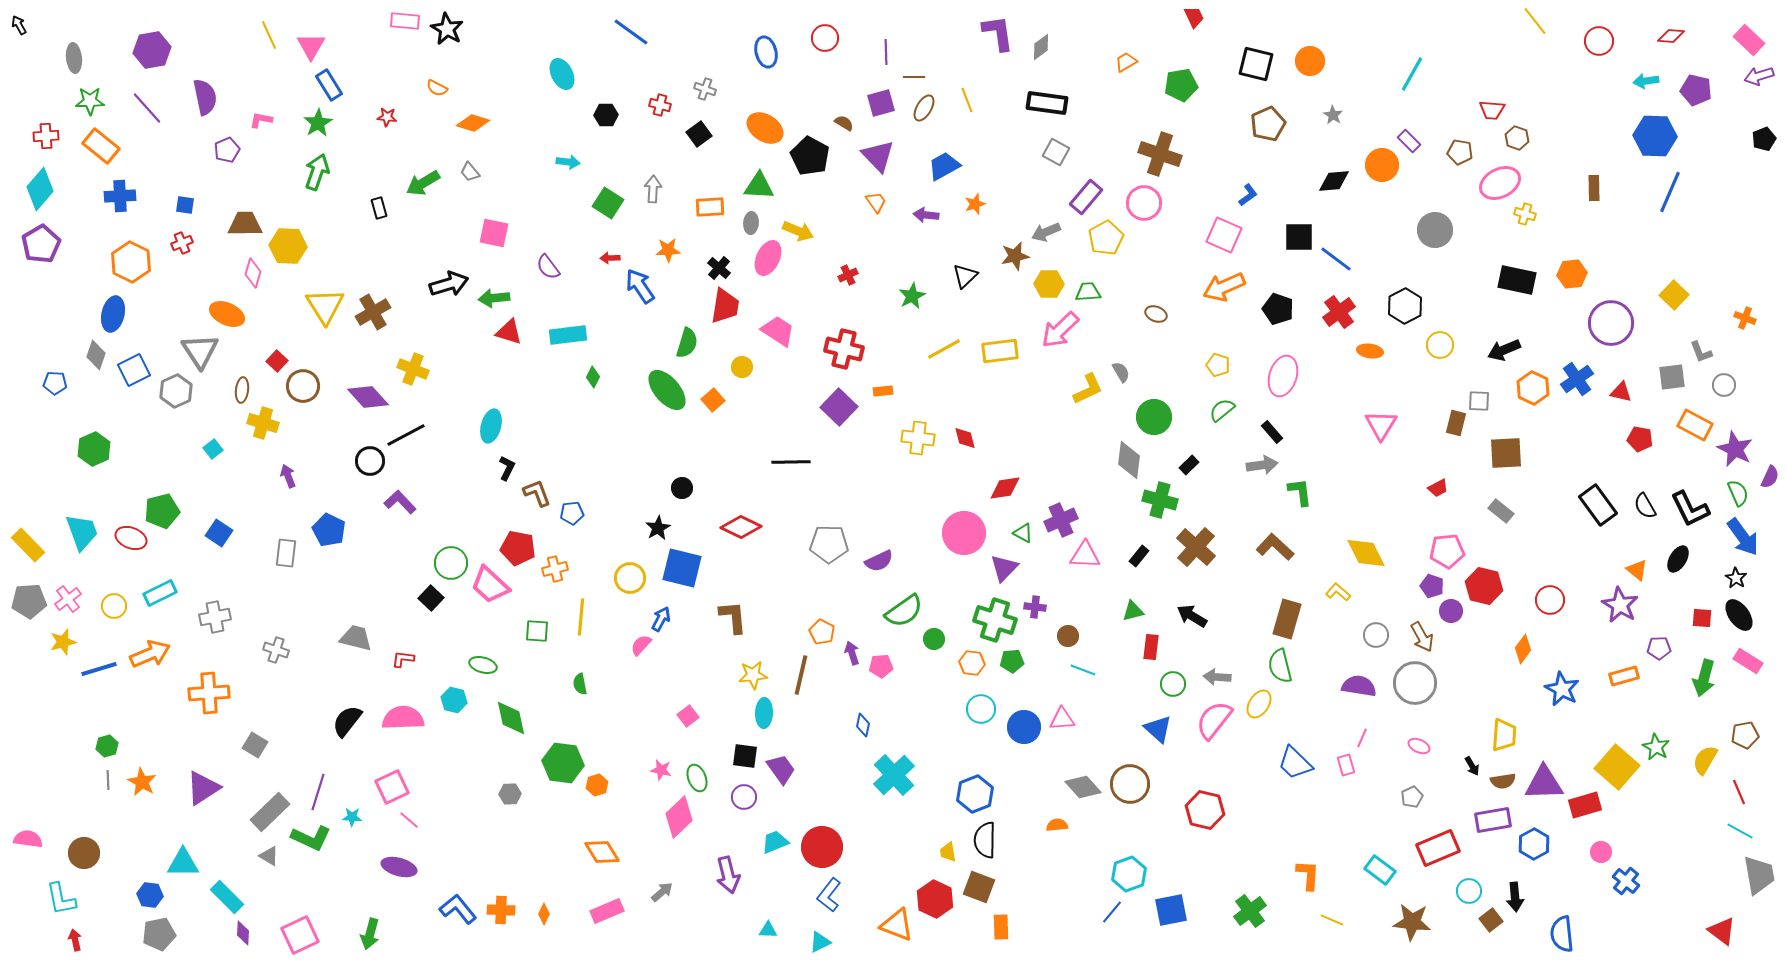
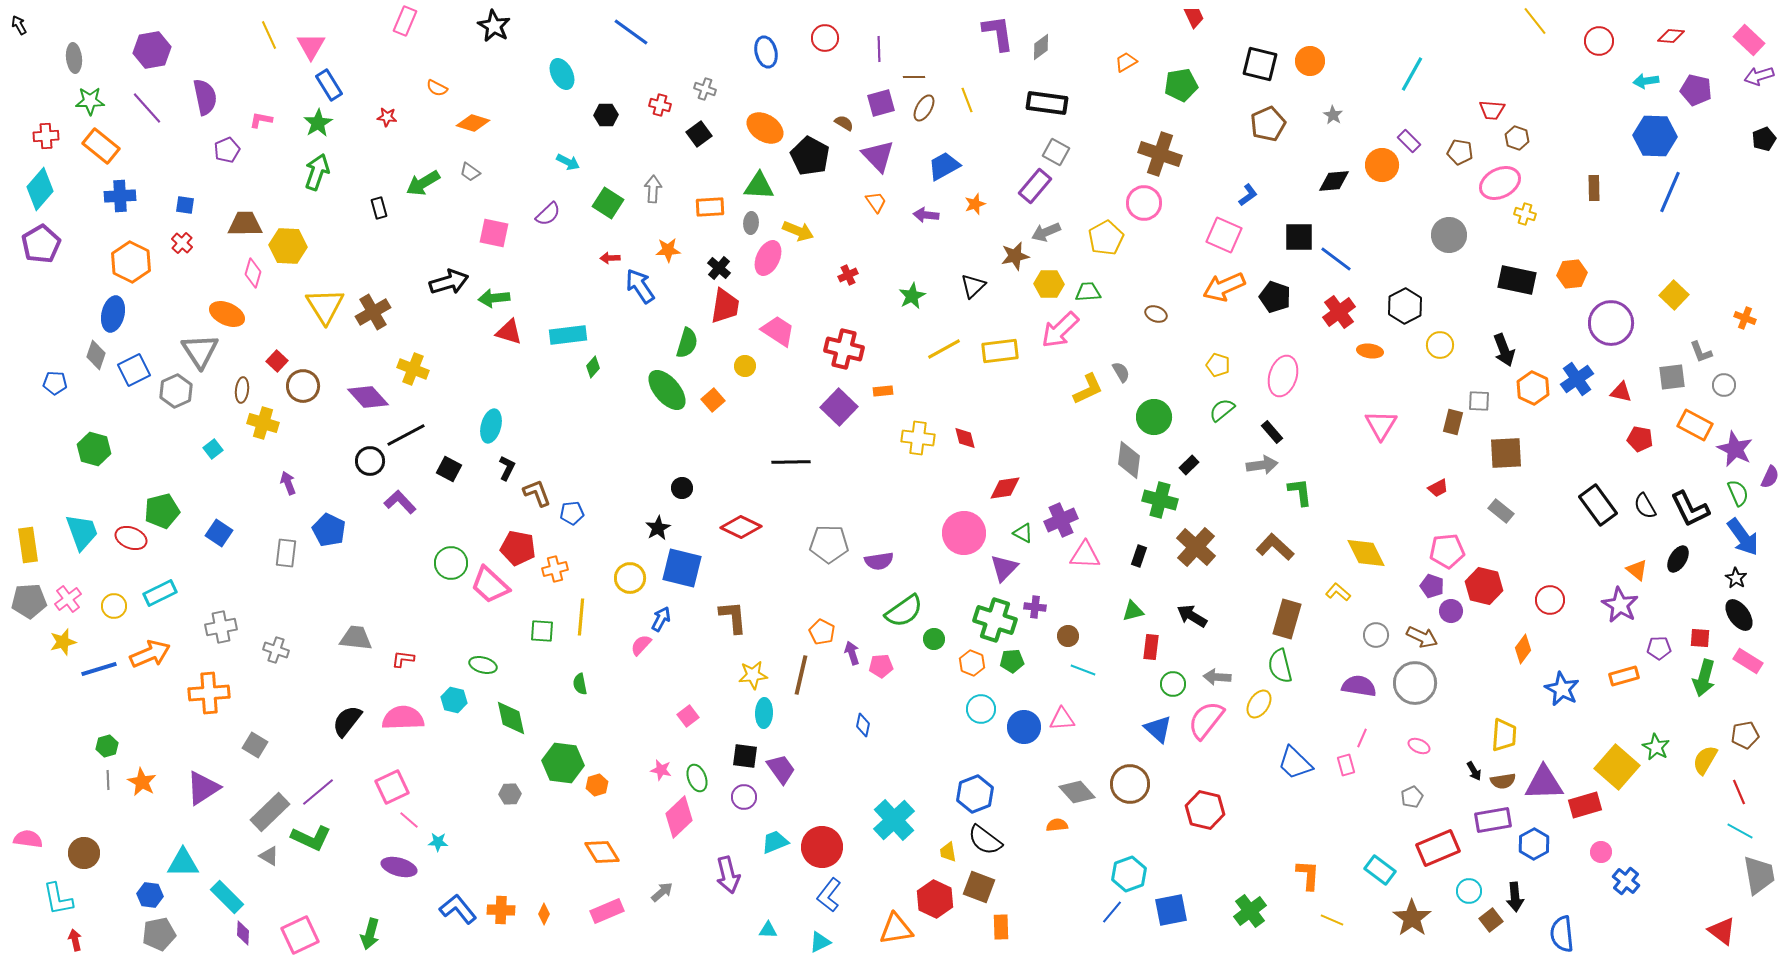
pink rectangle at (405, 21): rotated 72 degrees counterclockwise
black star at (447, 29): moved 47 px right, 3 px up
purple line at (886, 52): moved 7 px left, 3 px up
black square at (1256, 64): moved 4 px right
cyan arrow at (568, 162): rotated 20 degrees clockwise
gray trapezoid at (470, 172): rotated 15 degrees counterclockwise
purple rectangle at (1086, 197): moved 51 px left, 11 px up
gray circle at (1435, 230): moved 14 px right, 5 px down
red cross at (182, 243): rotated 25 degrees counterclockwise
purple semicircle at (548, 267): moved 53 px up; rotated 96 degrees counterclockwise
black triangle at (965, 276): moved 8 px right, 10 px down
black arrow at (449, 284): moved 2 px up
black pentagon at (1278, 309): moved 3 px left, 12 px up
black arrow at (1504, 350): rotated 88 degrees counterclockwise
yellow circle at (742, 367): moved 3 px right, 1 px up
green diamond at (593, 377): moved 10 px up; rotated 15 degrees clockwise
brown rectangle at (1456, 423): moved 3 px left, 1 px up
green hexagon at (94, 449): rotated 20 degrees counterclockwise
purple arrow at (288, 476): moved 7 px down
yellow rectangle at (28, 545): rotated 36 degrees clockwise
black rectangle at (1139, 556): rotated 20 degrees counterclockwise
purple semicircle at (879, 561): rotated 16 degrees clockwise
black square at (431, 598): moved 18 px right, 129 px up; rotated 15 degrees counterclockwise
gray cross at (215, 617): moved 6 px right, 10 px down
red square at (1702, 618): moved 2 px left, 20 px down
green square at (537, 631): moved 5 px right
brown arrow at (1422, 637): rotated 36 degrees counterclockwise
gray trapezoid at (356, 638): rotated 8 degrees counterclockwise
orange hexagon at (972, 663): rotated 15 degrees clockwise
pink semicircle at (1214, 720): moved 8 px left
black arrow at (1472, 766): moved 2 px right, 5 px down
cyan cross at (894, 775): moved 45 px down
gray diamond at (1083, 787): moved 6 px left, 5 px down
purple line at (318, 792): rotated 33 degrees clockwise
cyan star at (352, 817): moved 86 px right, 25 px down
black semicircle at (985, 840): rotated 54 degrees counterclockwise
cyan L-shape at (61, 899): moved 3 px left
brown star at (1412, 922): moved 4 px up; rotated 30 degrees clockwise
orange triangle at (897, 925): moved 1 px left, 4 px down; rotated 30 degrees counterclockwise
